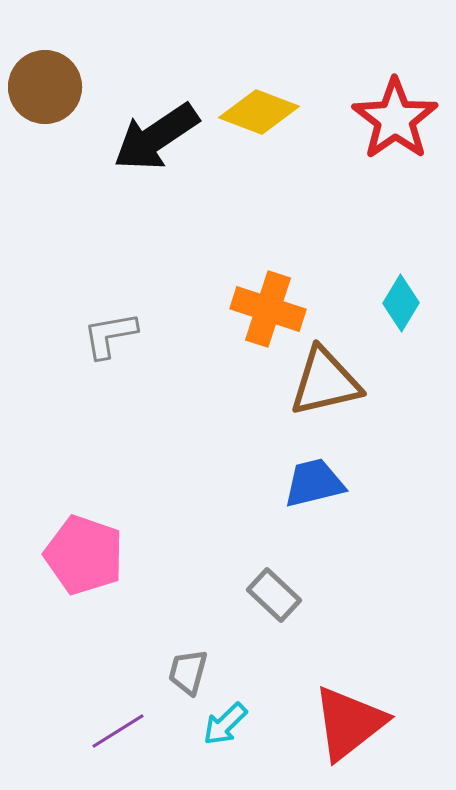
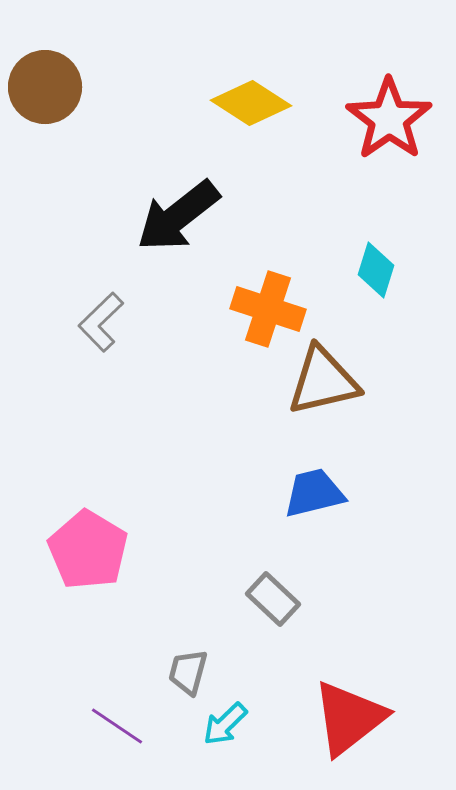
yellow diamond: moved 8 px left, 9 px up; rotated 12 degrees clockwise
red star: moved 6 px left
black arrow: moved 22 px right, 79 px down; rotated 4 degrees counterclockwise
cyan diamond: moved 25 px left, 33 px up; rotated 14 degrees counterclockwise
gray L-shape: moved 9 px left, 13 px up; rotated 34 degrees counterclockwise
brown triangle: moved 2 px left, 1 px up
blue trapezoid: moved 10 px down
pink pentagon: moved 4 px right, 5 px up; rotated 12 degrees clockwise
gray rectangle: moved 1 px left, 4 px down
red triangle: moved 5 px up
purple line: moved 1 px left, 5 px up; rotated 66 degrees clockwise
